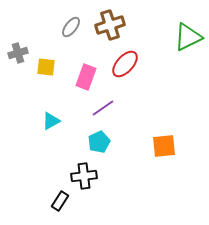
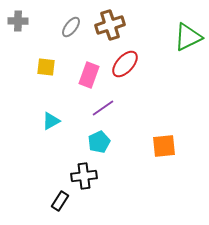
gray cross: moved 32 px up; rotated 18 degrees clockwise
pink rectangle: moved 3 px right, 2 px up
